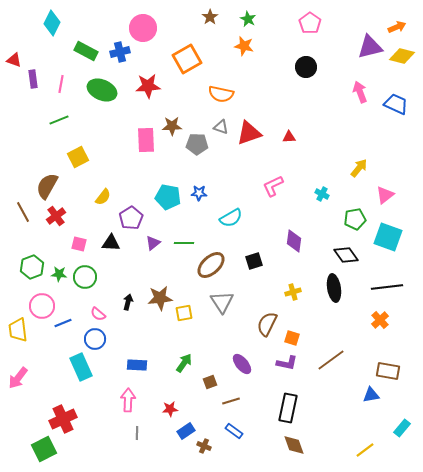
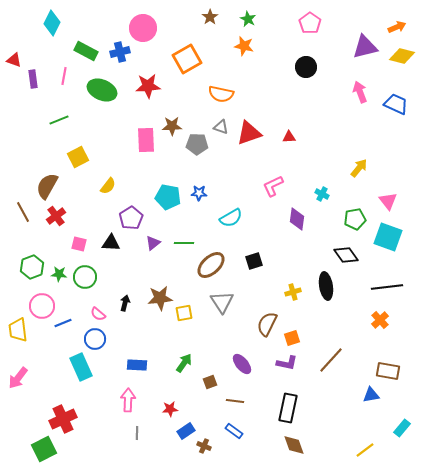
purple triangle at (370, 47): moved 5 px left
pink line at (61, 84): moved 3 px right, 8 px up
pink triangle at (385, 195): moved 3 px right, 6 px down; rotated 30 degrees counterclockwise
yellow semicircle at (103, 197): moved 5 px right, 11 px up
purple diamond at (294, 241): moved 3 px right, 22 px up
black ellipse at (334, 288): moved 8 px left, 2 px up
black arrow at (128, 302): moved 3 px left, 1 px down
orange square at (292, 338): rotated 35 degrees counterclockwise
brown line at (331, 360): rotated 12 degrees counterclockwise
brown line at (231, 401): moved 4 px right; rotated 24 degrees clockwise
